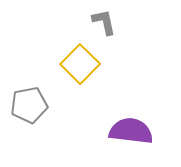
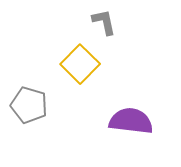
gray pentagon: rotated 27 degrees clockwise
purple semicircle: moved 10 px up
